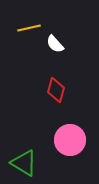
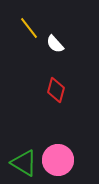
yellow line: rotated 65 degrees clockwise
pink circle: moved 12 px left, 20 px down
